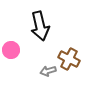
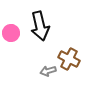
pink circle: moved 17 px up
